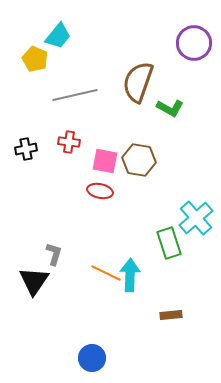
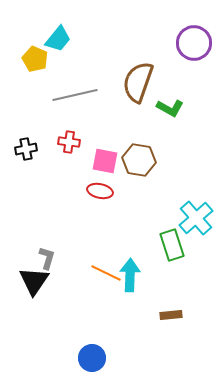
cyan trapezoid: moved 3 px down
green rectangle: moved 3 px right, 2 px down
gray L-shape: moved 7 px left, 4 px down
